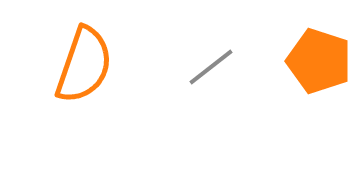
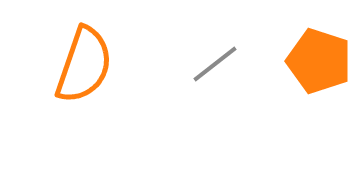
gray line: moved 4 px right, 3 px up
